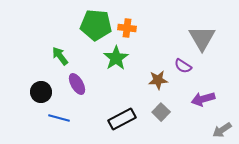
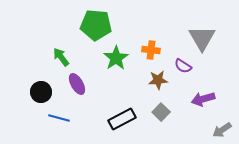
orange cross: moved 24 px right, 22 px down
green arrow: moved 1 px right, 1 px down
